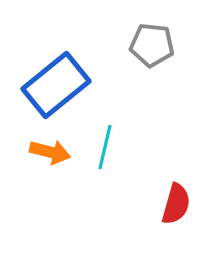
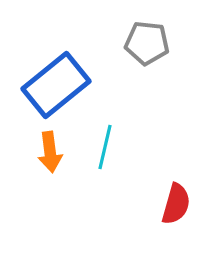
gray pentagon: moved 5 px left, 2 px up
orange arrow: rotated 69 degrees clockwise
